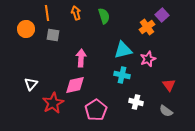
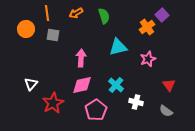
orange arrow: rotated 104 degrees counterclockwise
cyan triangle: moved 5 px left, 3 px up
cyan cross: moved 6 px left, 10 px down; rotated 28 degrees clockwise
pink diamond: moved 7 px right
